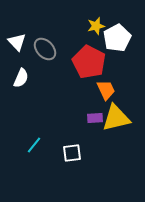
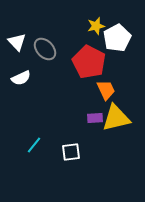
white semicircle: rotated 42 degrees clockwise
white square: moved 1 px left, 1 px up
